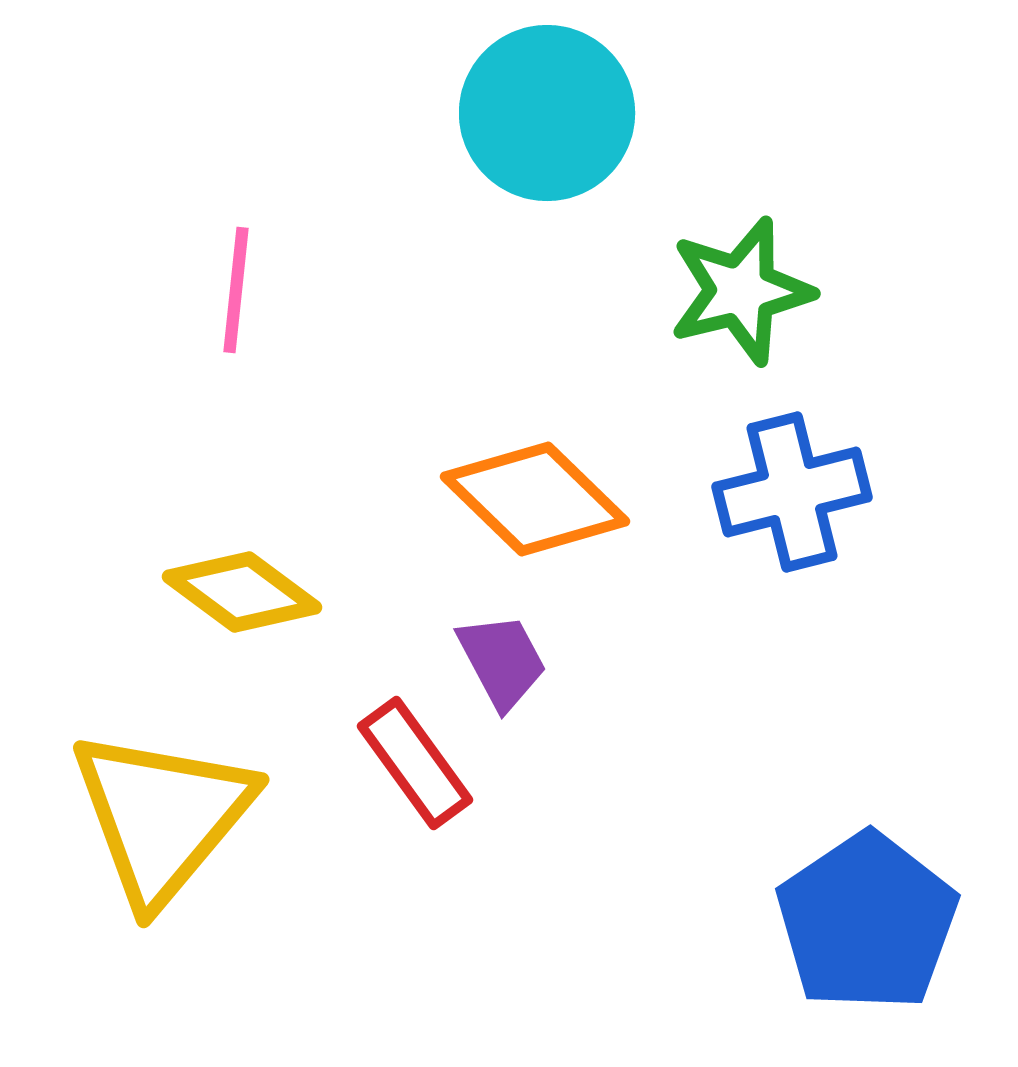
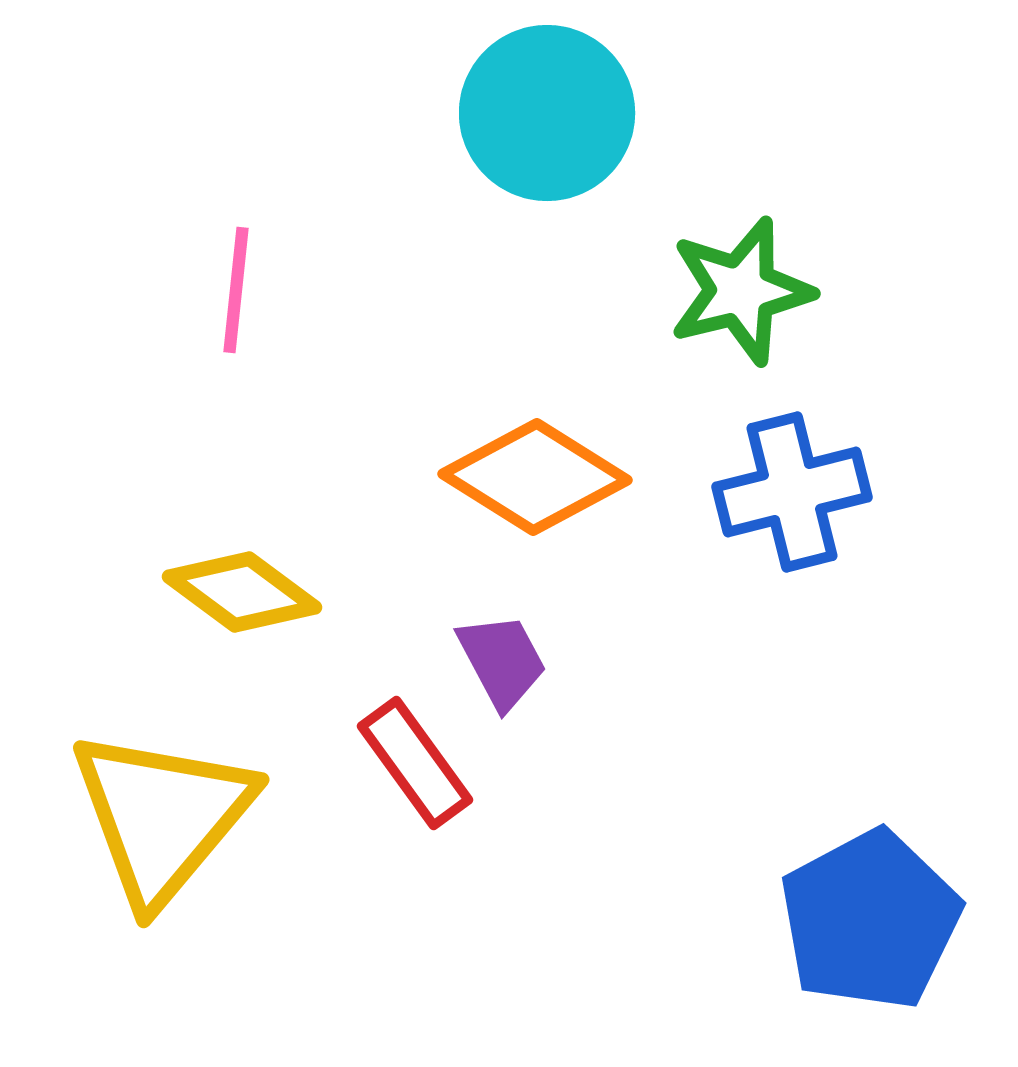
orange diamond: moved 22 px up; rotated 12 degrees counterclockwise
blue pentagon: moved 3 px right, 2 px up; rotated 6 degrees clockwise
